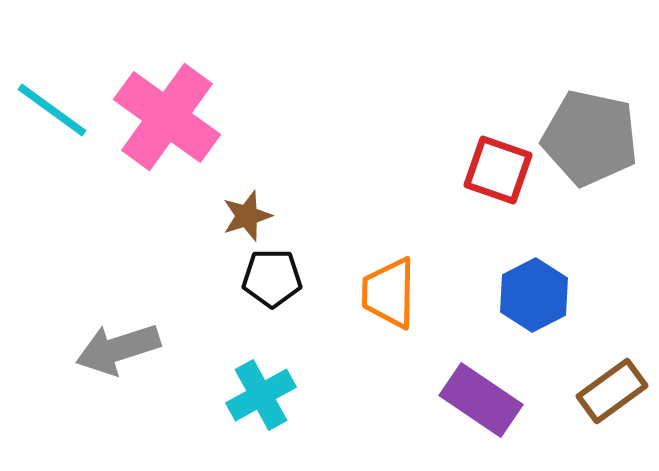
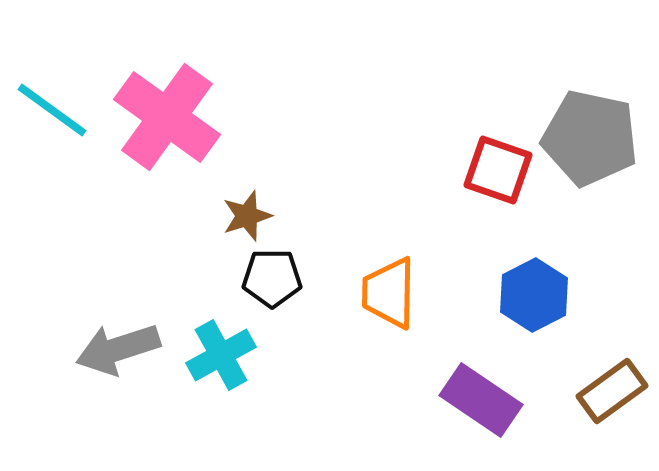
cyan cross: moved 40 px left, 40 px up
